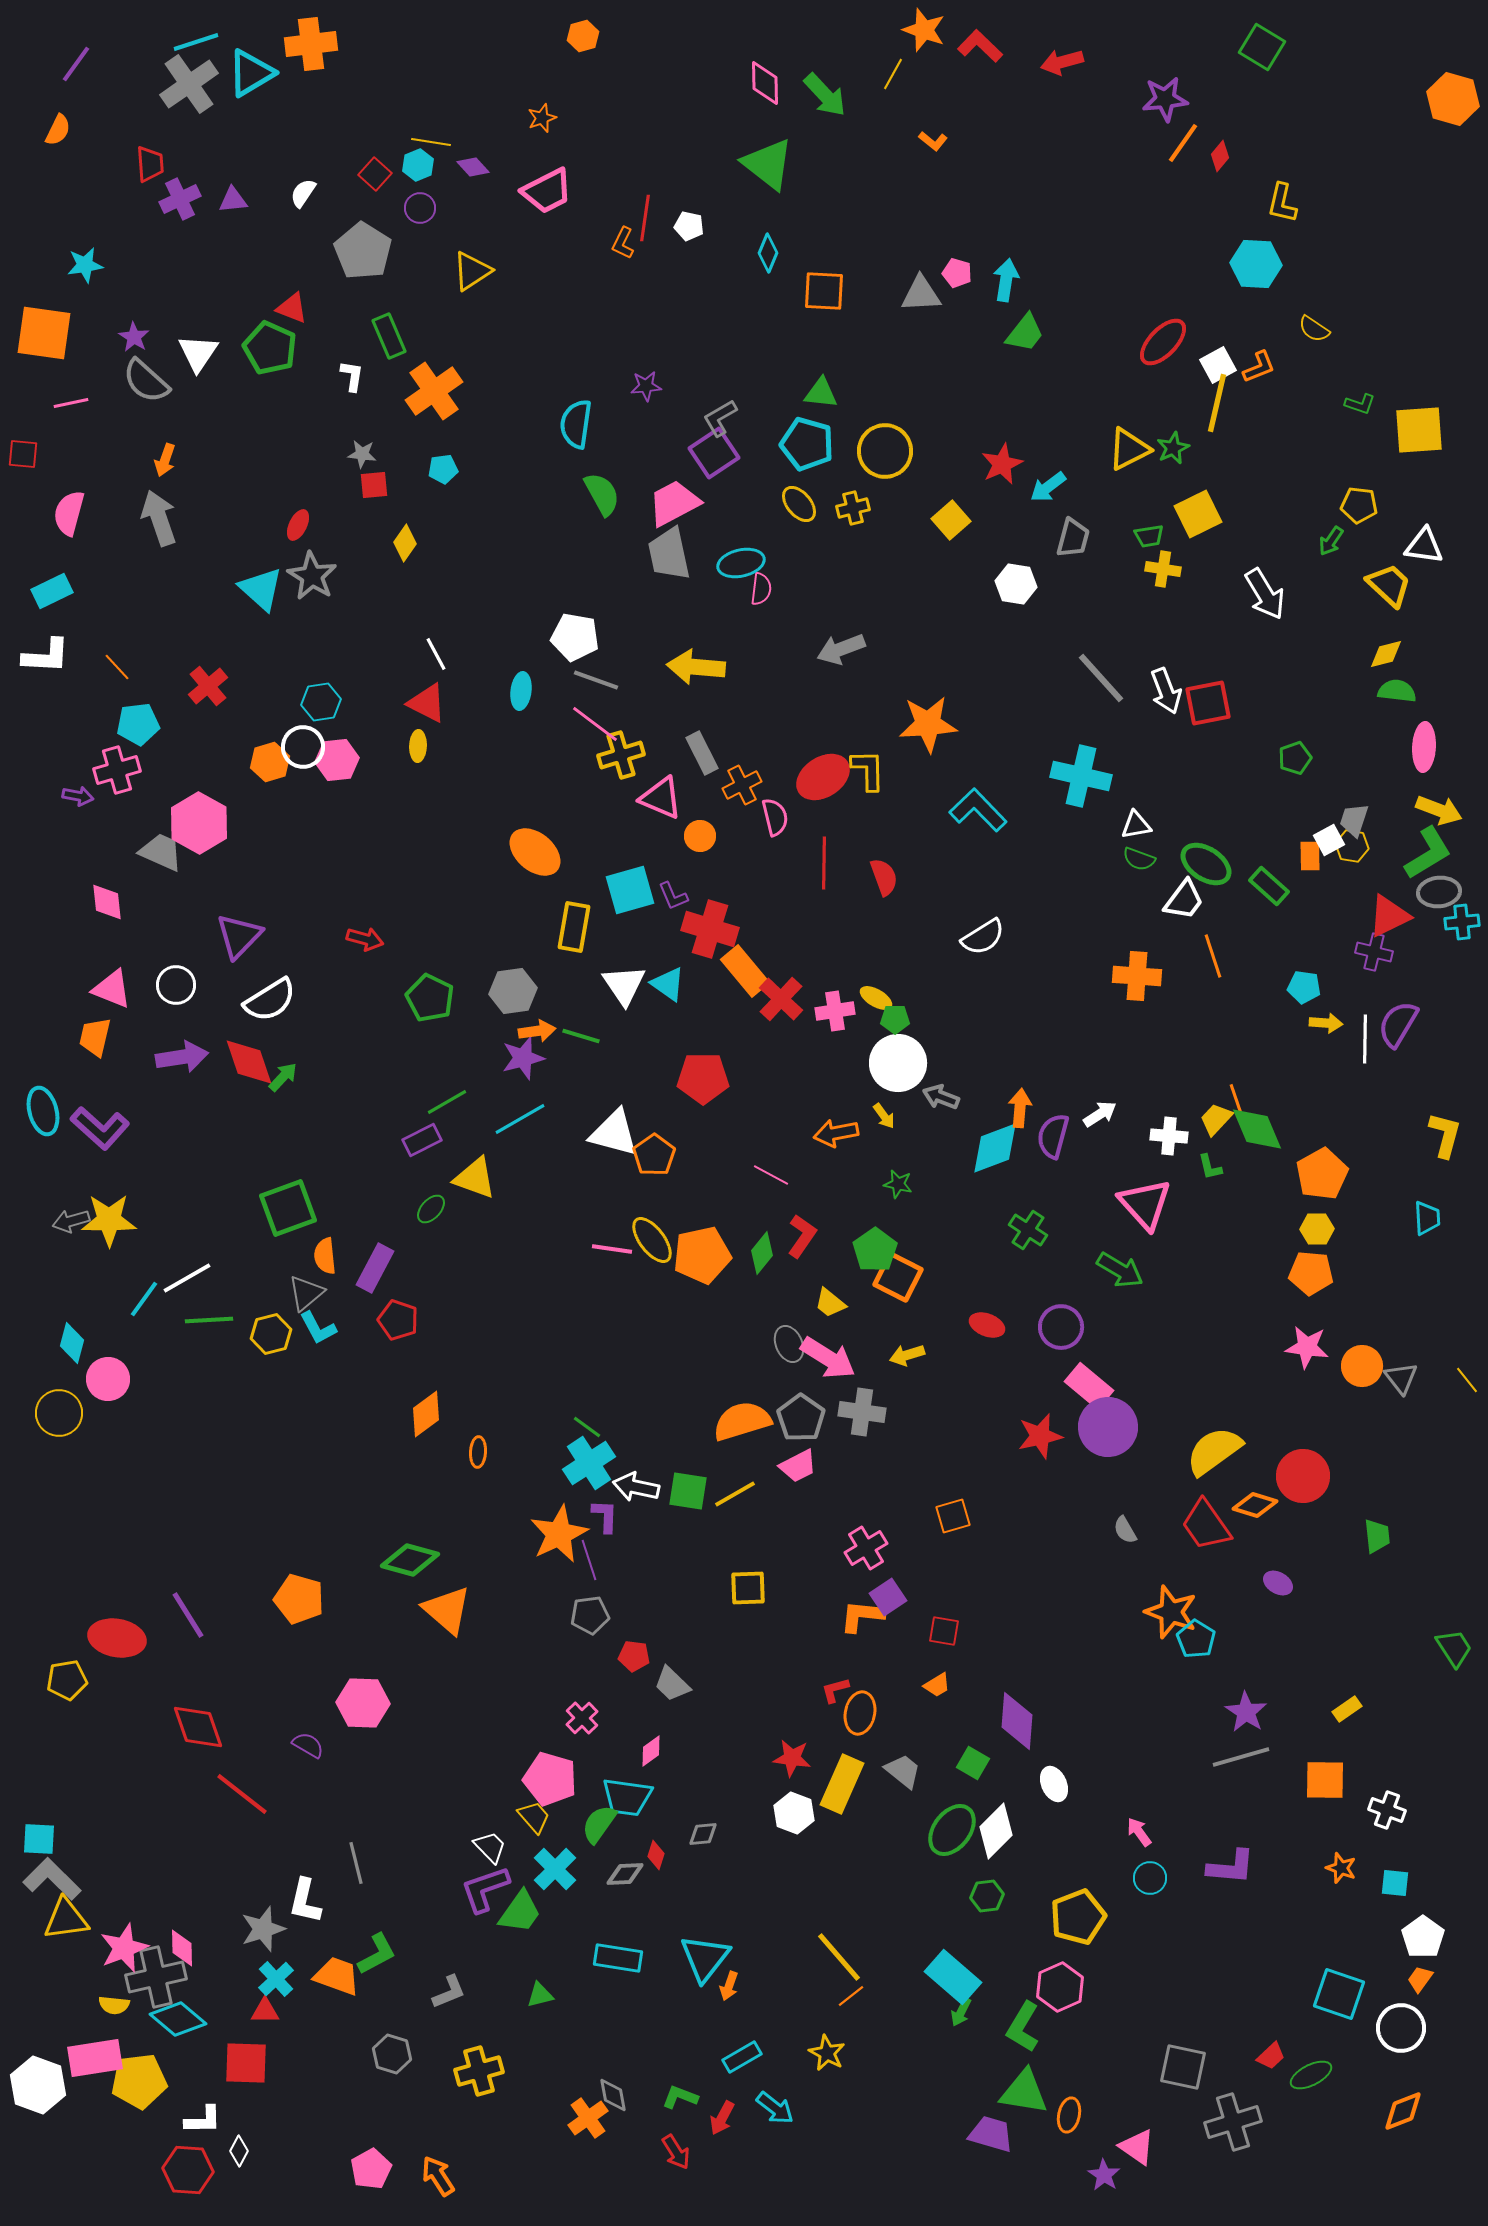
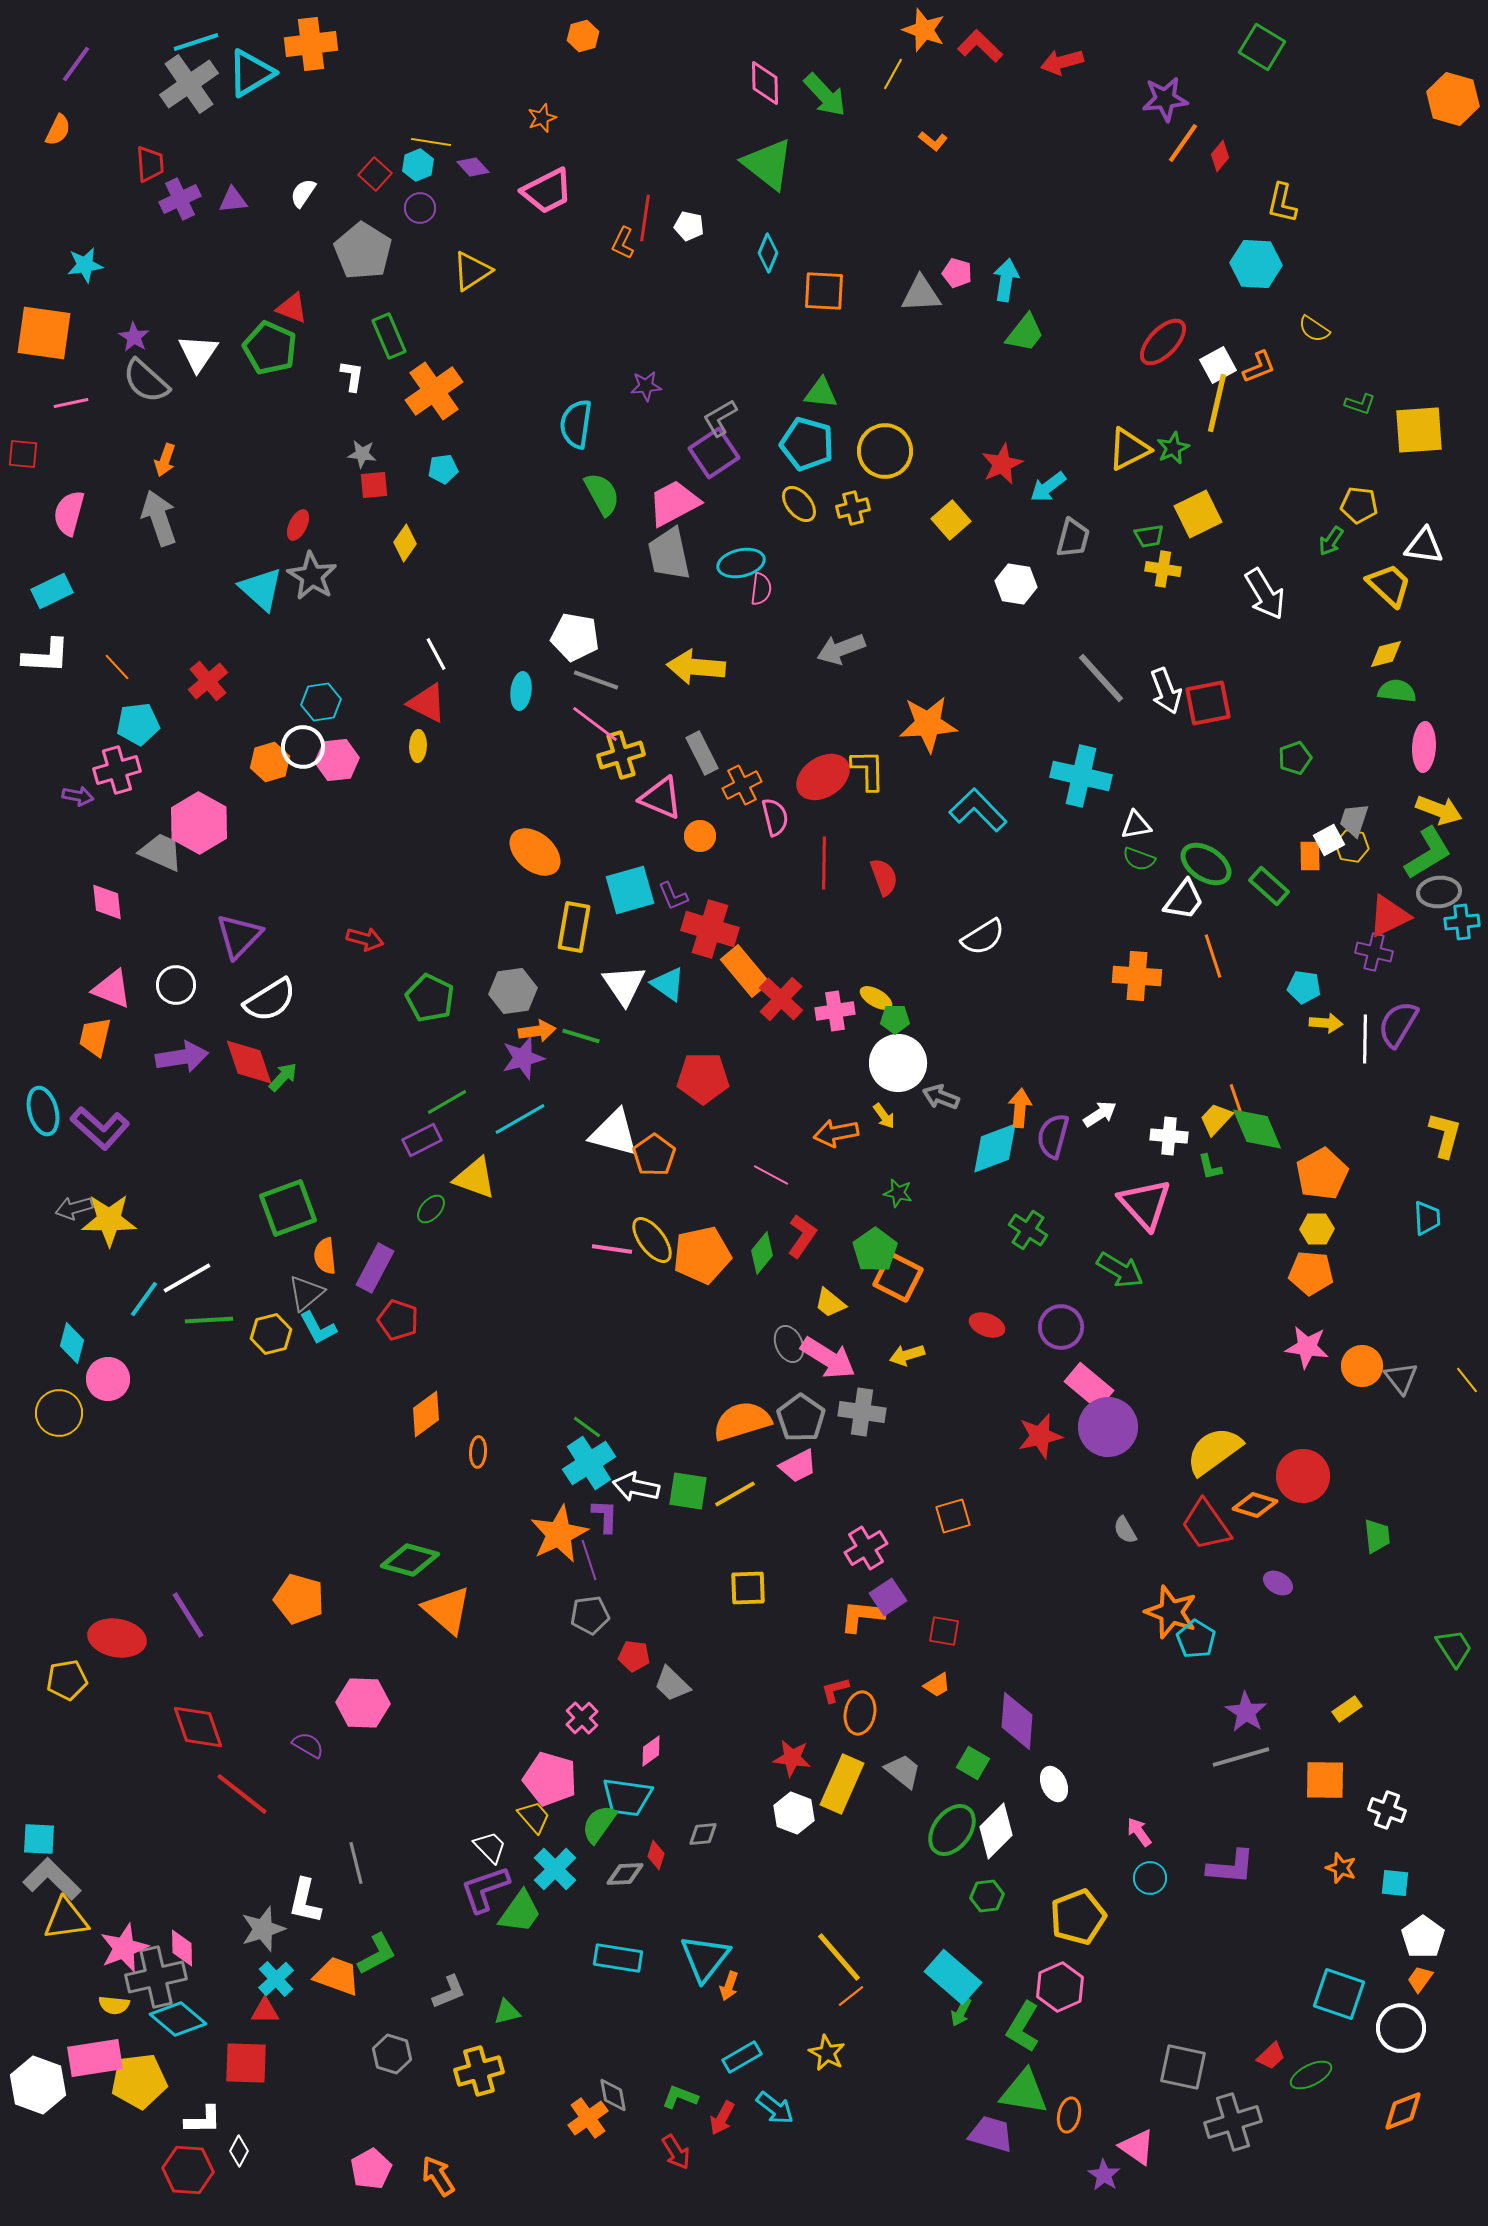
red cross at (208, 686): moved 5 px up
green star at (898, 1184): moved 9 px down
gray arrow at (71, 1221): moved 3 px right, 13 px up
green triangle at (540, 1995): moved 33 px left, 17 px down
